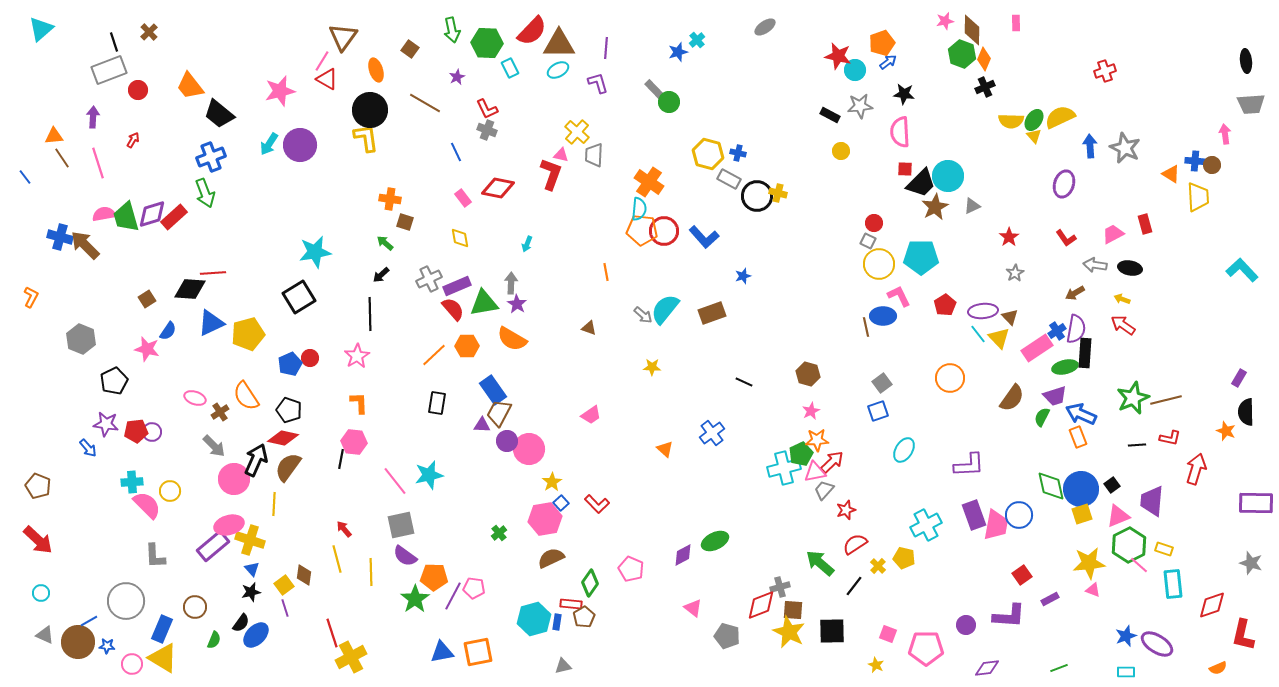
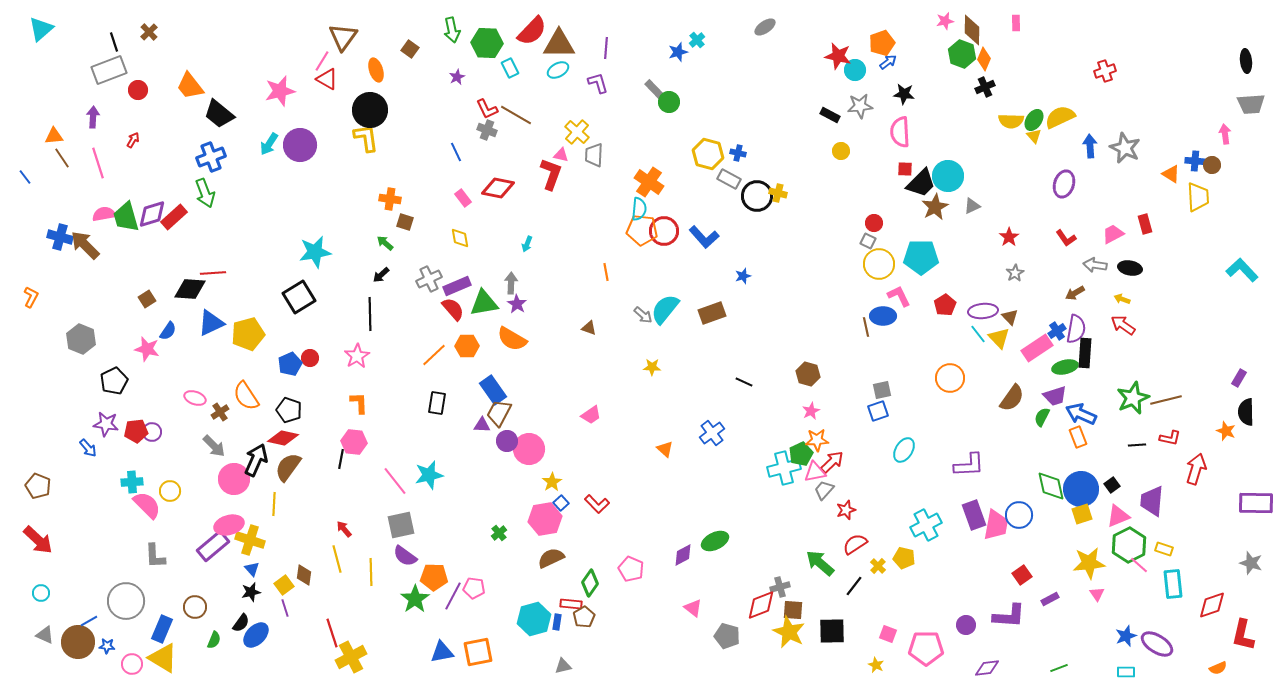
brown line at (425, 103): moved 91 px right, 12 px down
gray square at (882, 383): moved 7 px down; rotated 24 degrees clockwise
pink triangle at (1093, 590): moved 4 px right, 4 px down; rotated 35 degrees clockwise
